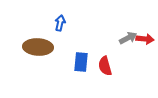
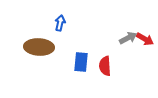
red arrow: rotated 24 degrees clockwise
brown ellipse: moved 1 px right
red semicircle: rotated 12 degrees clockwise
